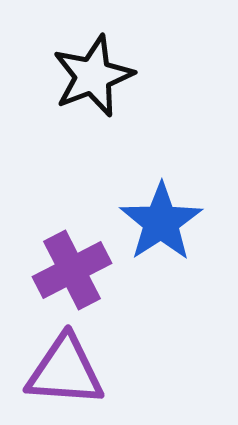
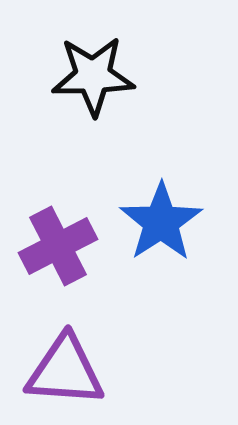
black star: rotated 20 degrees clockwise
purple cross: moved 14 px left, 24 px up
